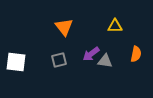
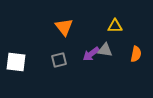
gray triangle: moved 11 px up
